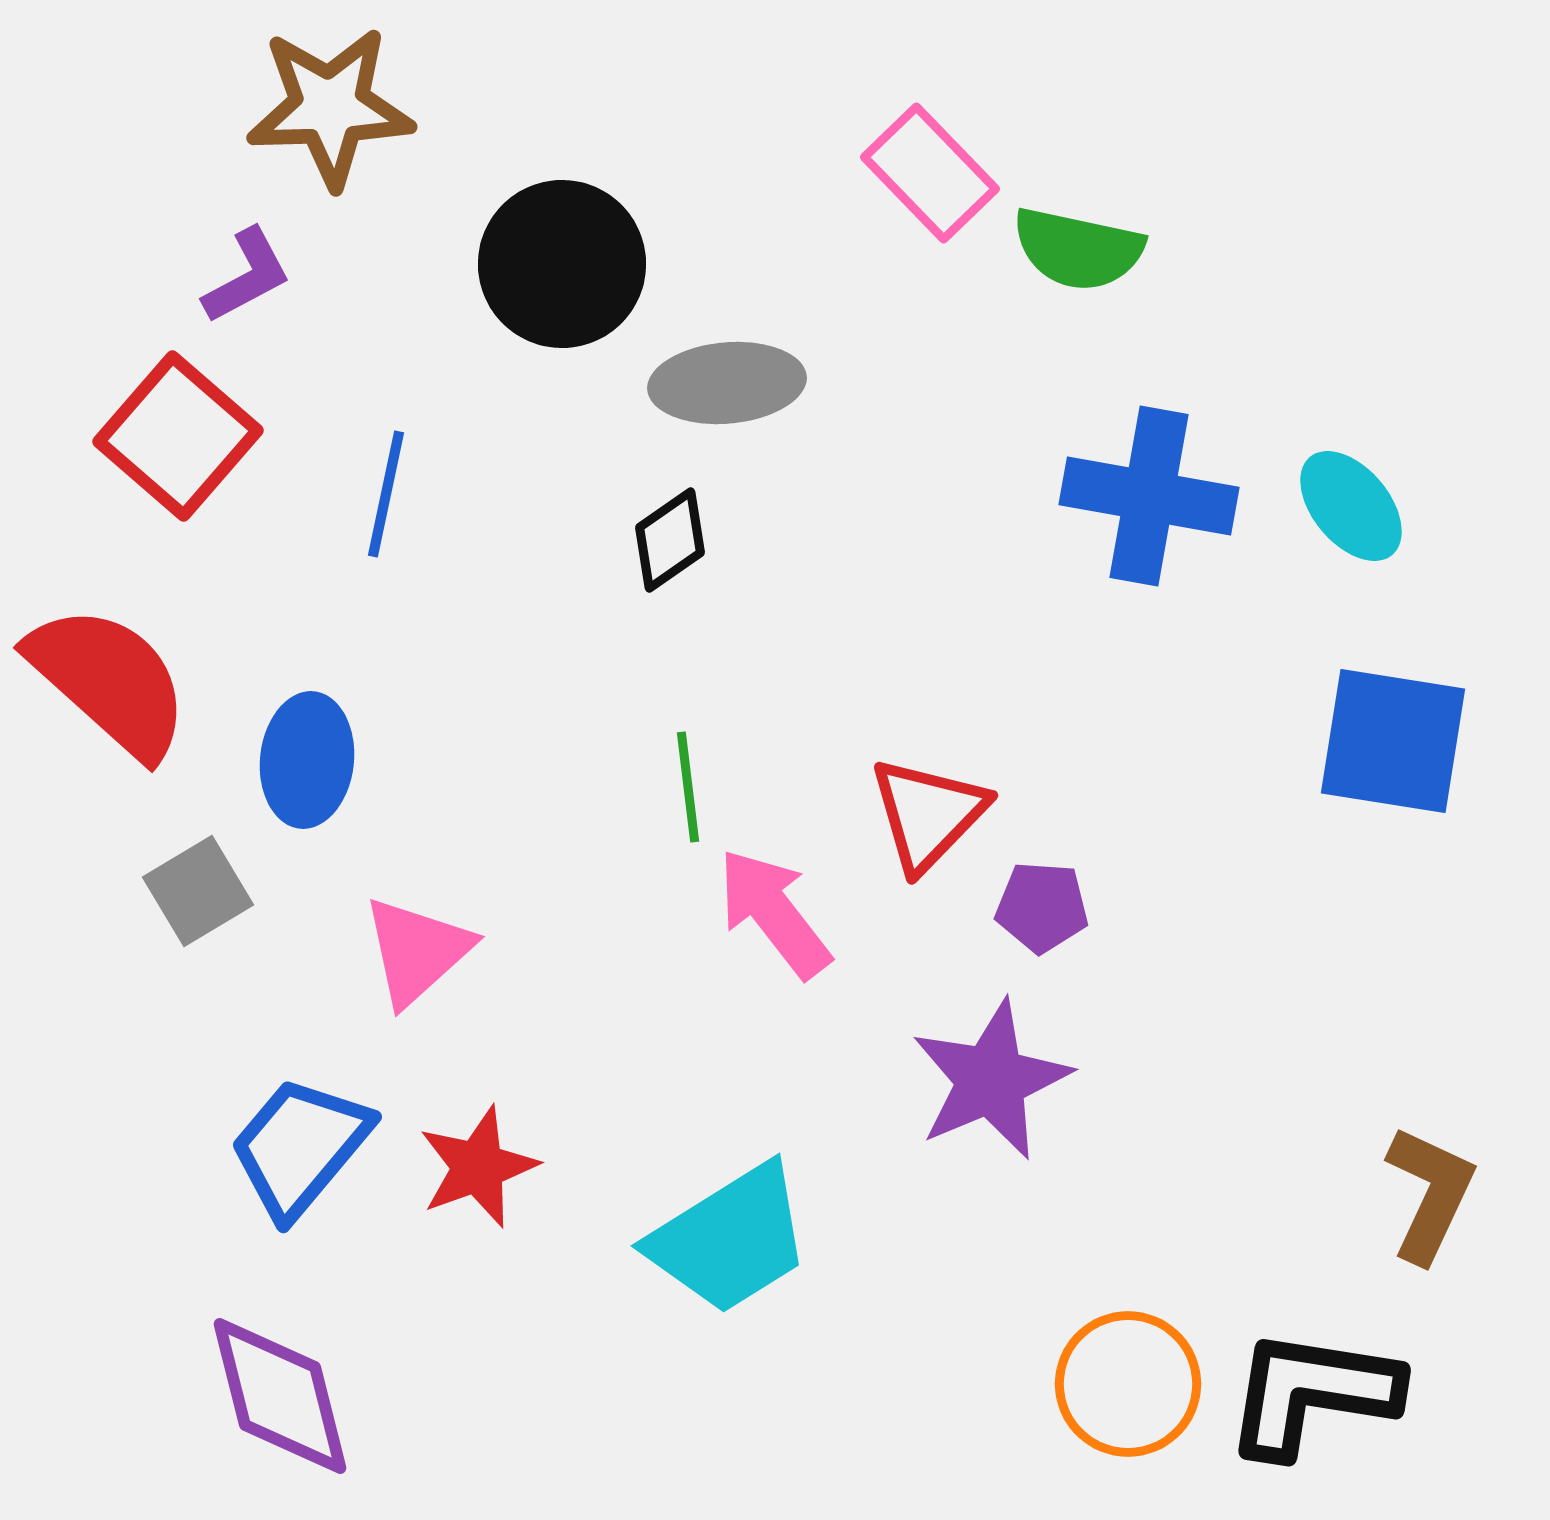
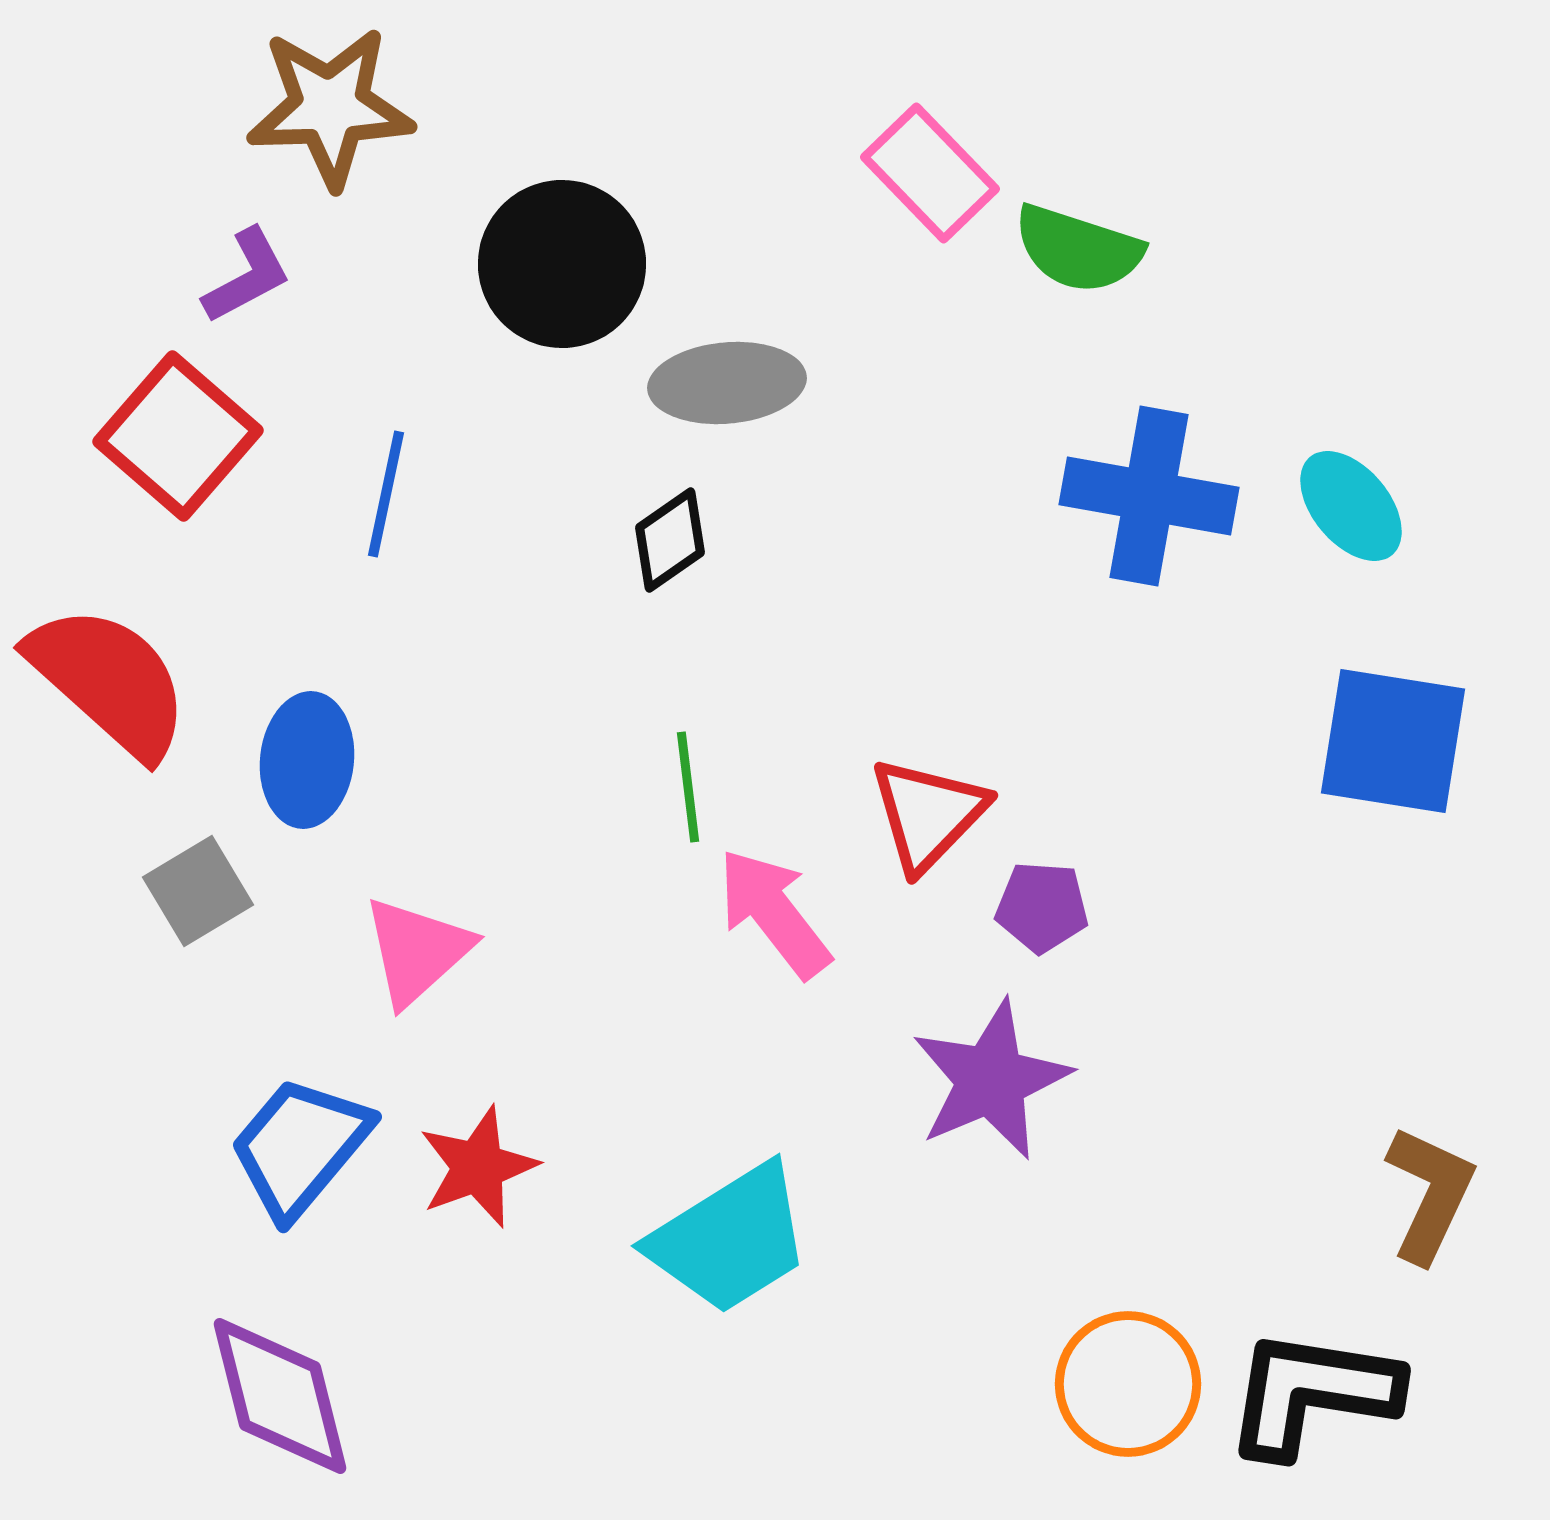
green semicircle: rotated 6 degrees clockwise
